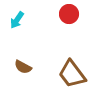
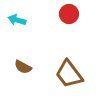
cyan arrow: rotated 72 degrees clockwise
brown trapezoid: moved 3 px left
